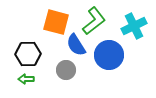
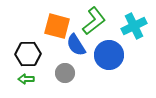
orange square: moved 1 px right, 4 px down
gray circle: moved 1 px left, 3 px down
